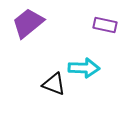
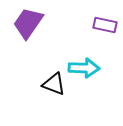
purple trapezoid: rotated 16 degrees counterclockwise
